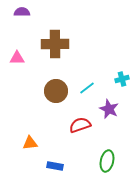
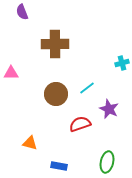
purple semicircle: rotated 112 degrees counterclockwise
pink triangle: moved 6 px left, 15 px down
cyan cross: moved 16 px up
brown circle: moved 3 px down
red semicircle: moved 1 px up
orange triangle: rotated 21 degrees clockwise
green ellipse: moved 1 px down
blue rectangle: moved 4 px right
